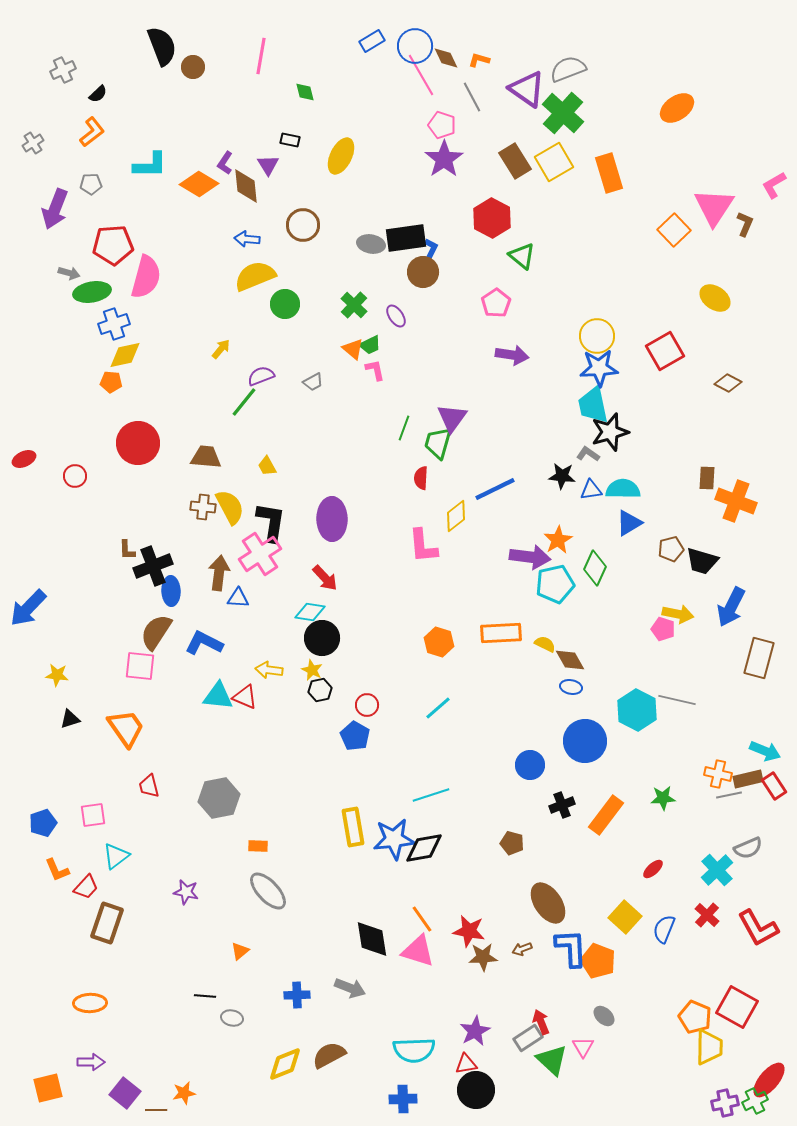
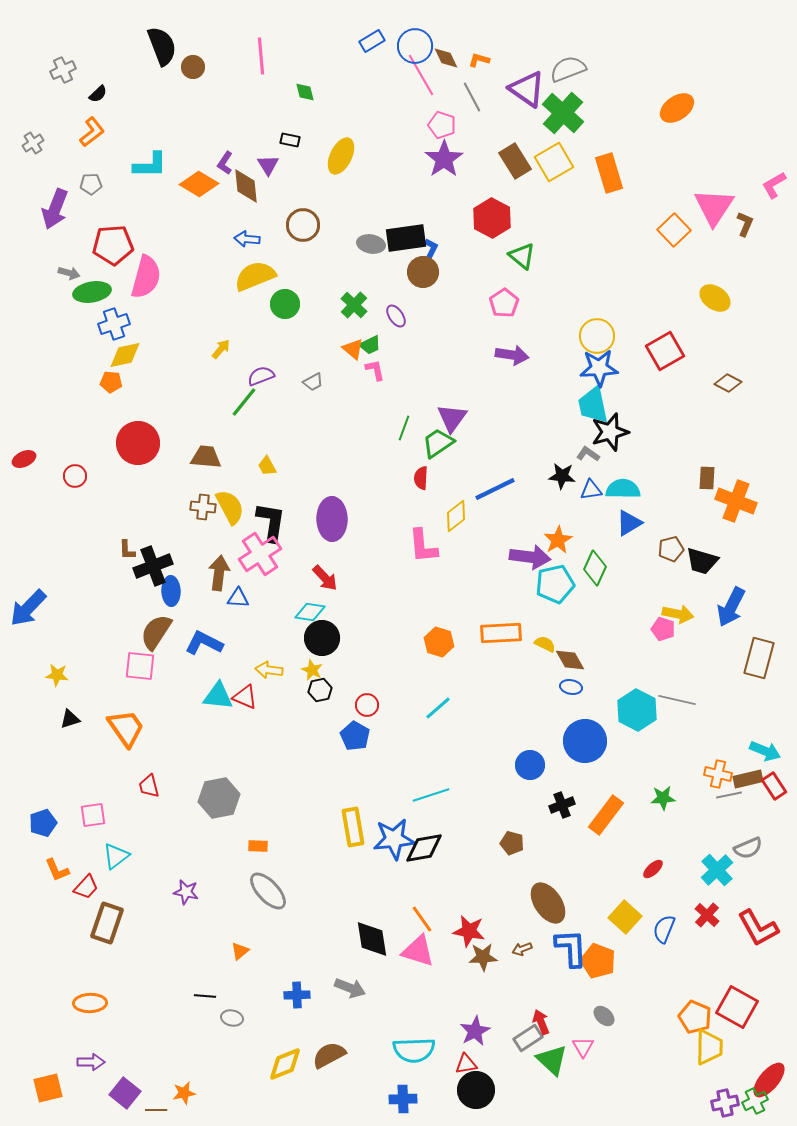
pink line at (261, 56): rotated 15 degrees counterclockwise
pink pentagon at (496, 303): moved 8 px right
green trapezoid at (438, 443): rotated 40 degrees clockwise
